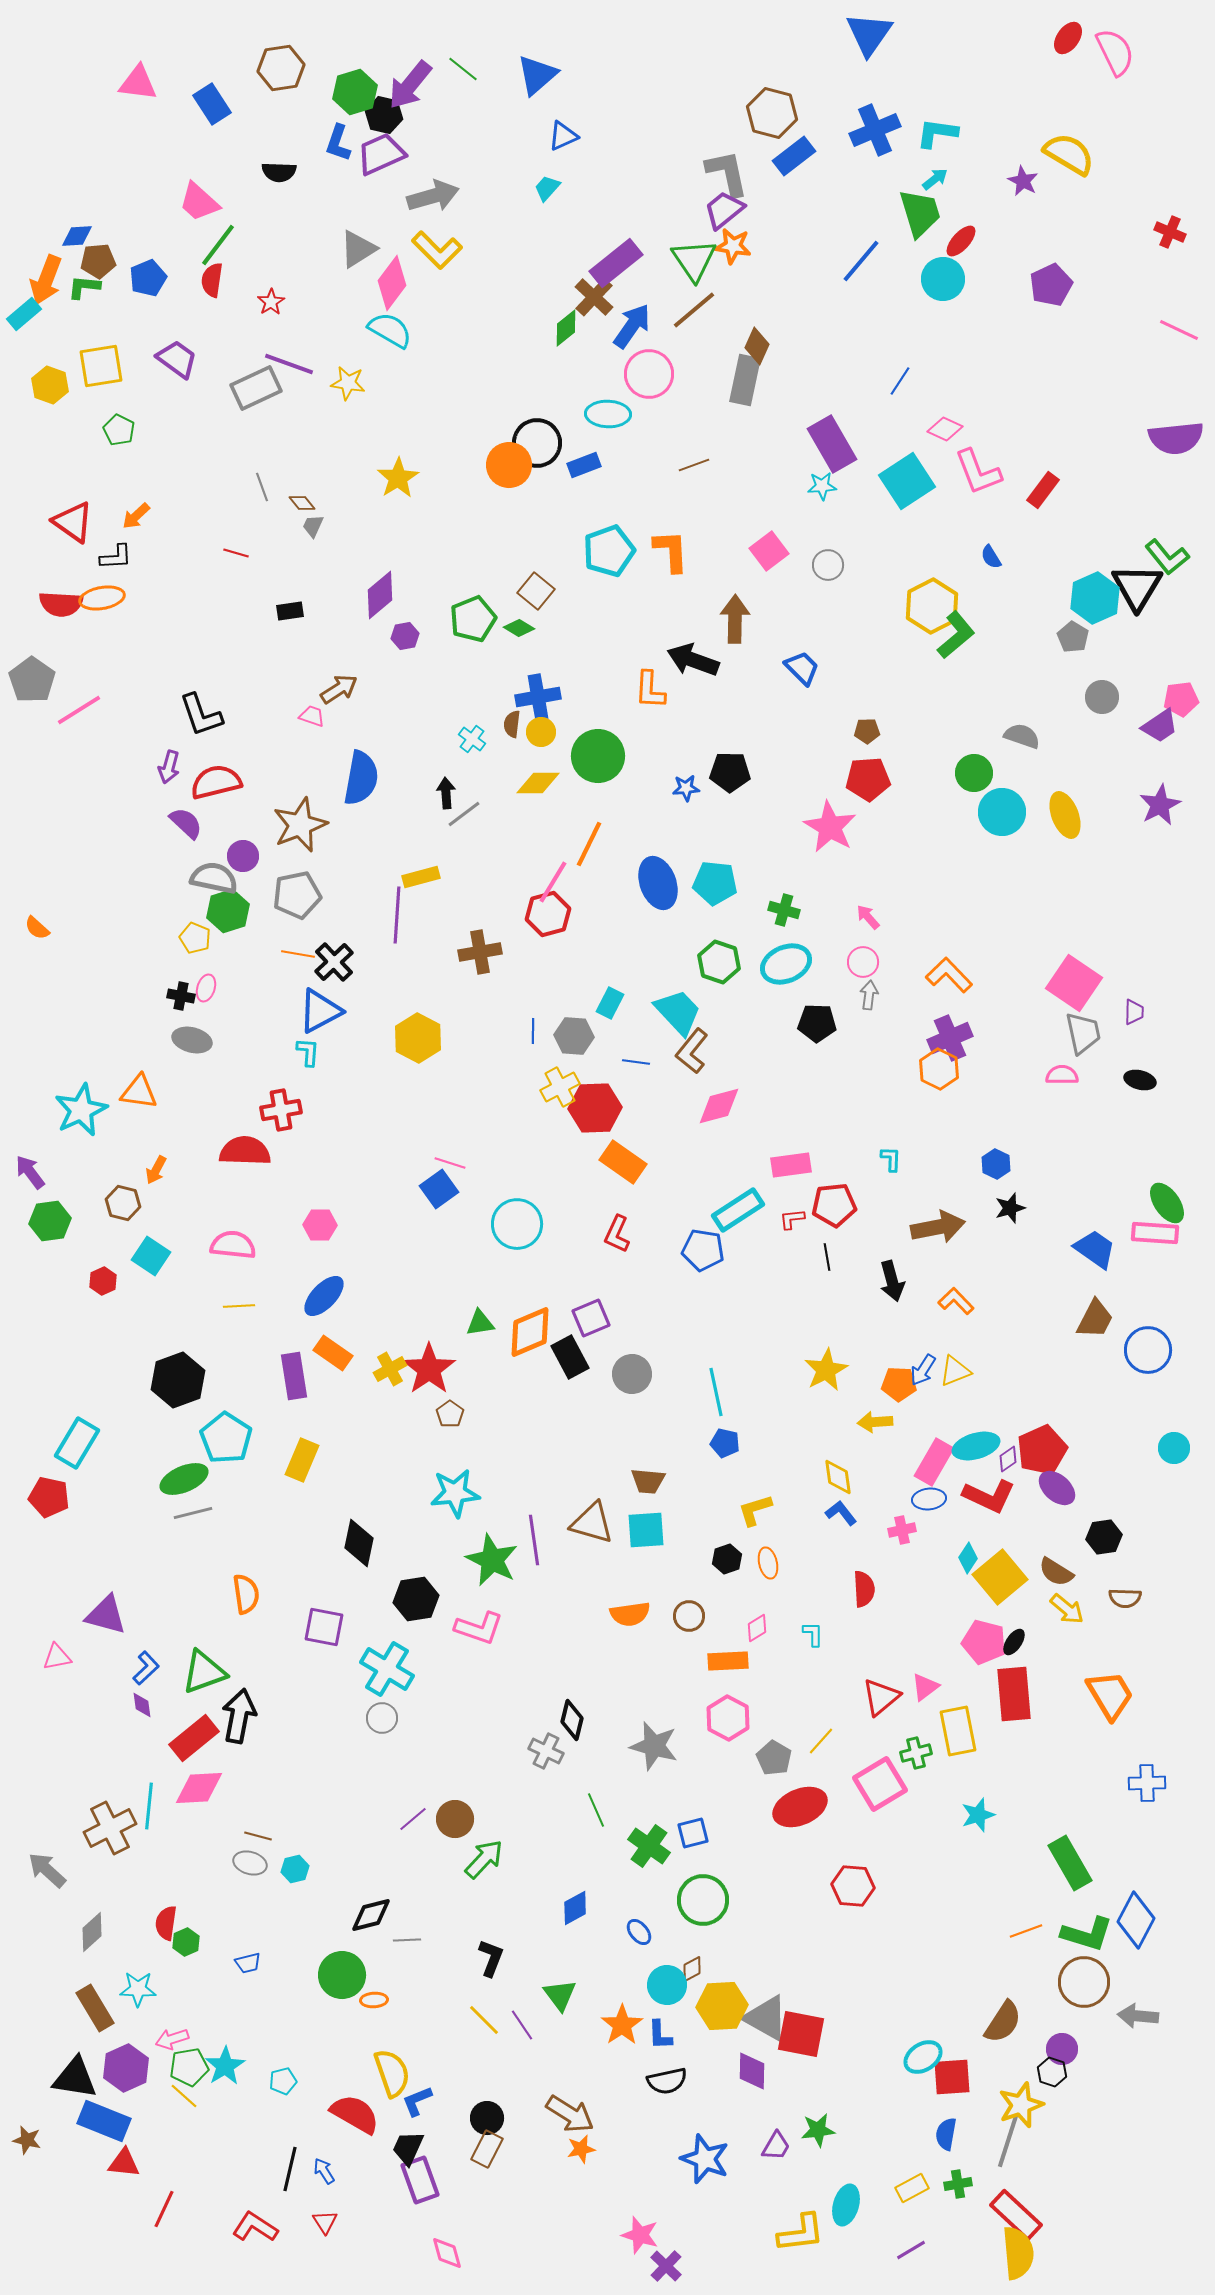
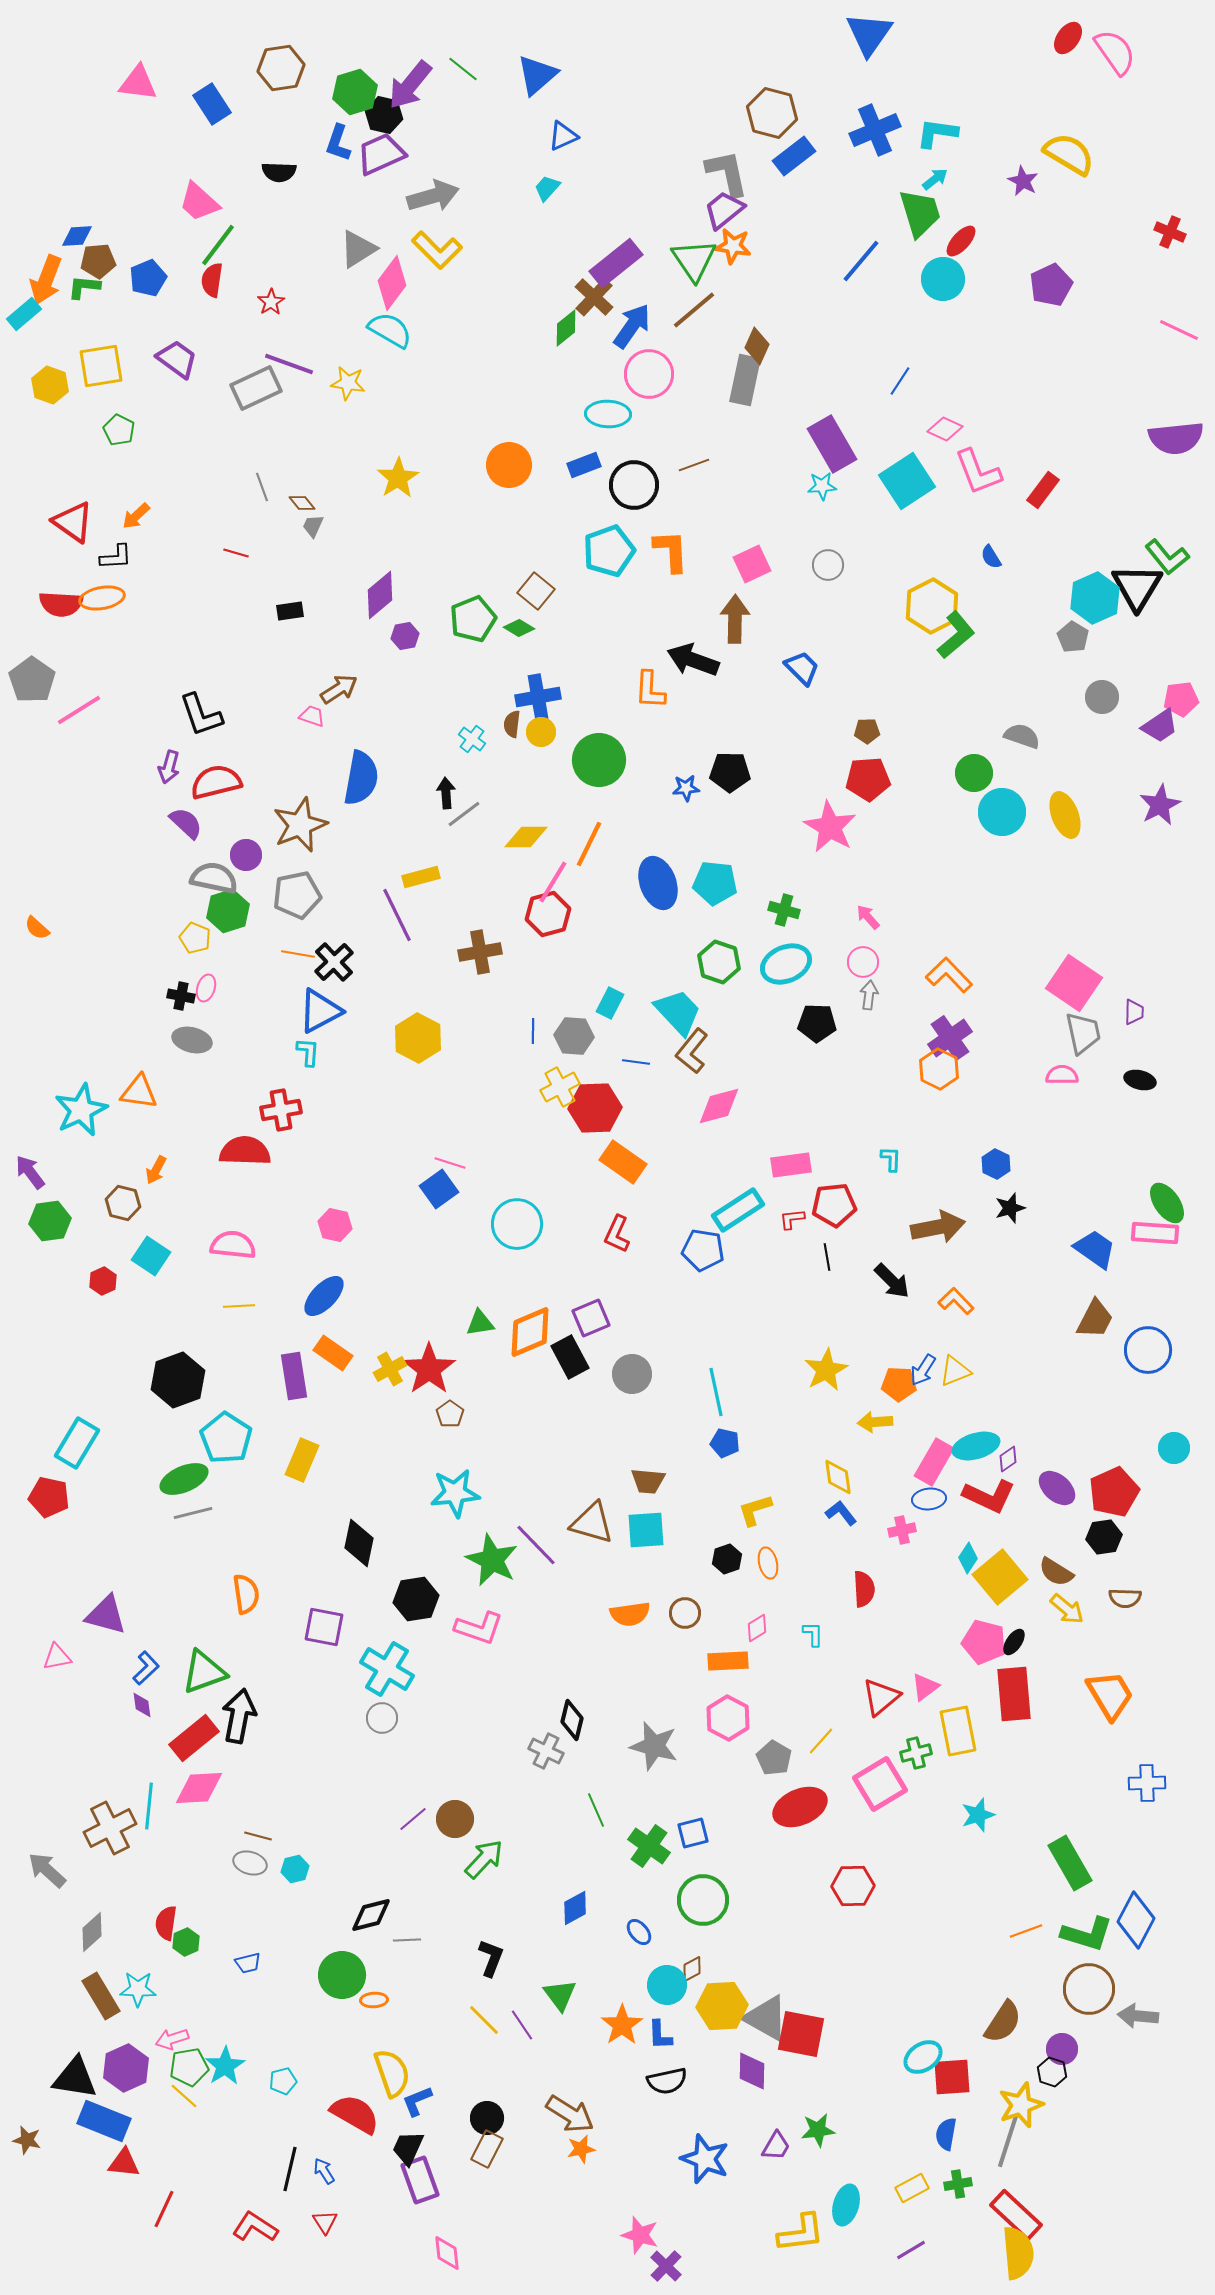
pink semicircle at (1115, 52): rotated 9 degrees counterclockwise
black circle at (537, 443): moved 97 px right, 42 px down
pink square at (769, 551): moved 17 px left, 13 px down; rotated 12 degrees clockwise
green circle at (598, 756): moved 1 px right, 4 px down
yellow diamond at (538, 783): moved 12 px left, 54 px down
purple circle at (243, 856): moved 3 px right, 1 px up
purple line at (397, 915): rotated 30 degrees counterclockwise
purple cross at (950, 1038): rotated 12 degrees counterclockwise
pink hexagon at (320, 1225): moved 15 px right; rotated 12 degrees clockwise
black arrow at (892, 1281): rotated 30 degrees counterclockwise
red pentagon at (1042, 1450): moved 72 px right, 42 px down
purple line at (534, 1540): moved 2 px right, 5 px down; rotated 36 degrees counterclockwise
brown circle at (689, 1616): moved 4 px left, 3 px up
red hexagon at (853, 1886): rotated 6 degrees counterclockwise
brown circle at (1084, 1982): moved 5 px right, 7 px down
brown rectangle at (95, 2008): moved 6 px right, 12 px up
pink diamond at (447, 2253): rotated 9 degrees clockwise
